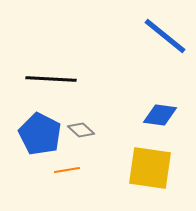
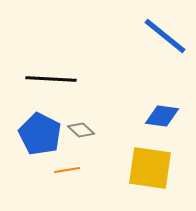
blue diamond: moved 2 px right, 1 px down
